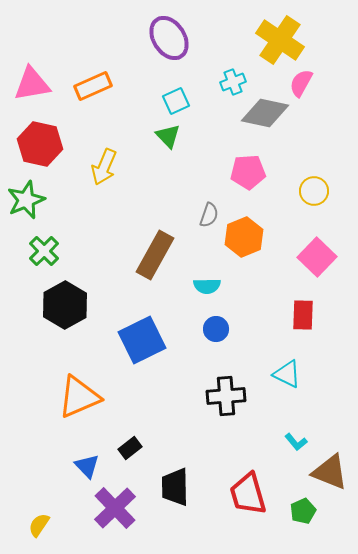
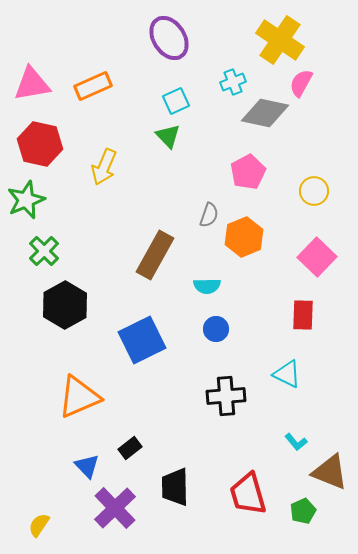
pink pentagon: rotated 24 degrees counterclockwise
